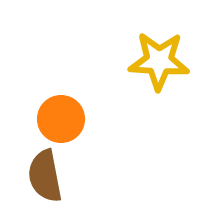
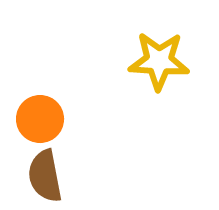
orange circle: moved 21 px left
